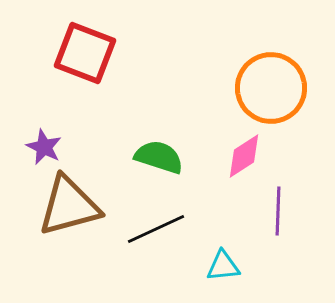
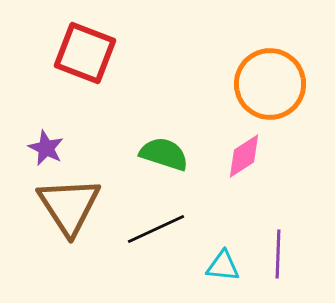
orange circle: moved 1 px left, 4 px up
purple star: moved 2 px right, 1 px down
green semicircle: moved 5 px right, 3 px up
brown triangle: rotated 48 degrees counterclockwise
purple line: moved 43 px down
cyan triangle: rotated 12 degrees clockwise
